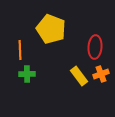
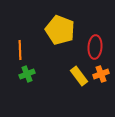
yellow pentagon: moved 9 px right, 1 px down
green cross: rotated 21 degrees counterclockwise
